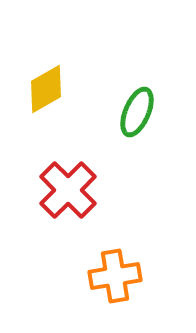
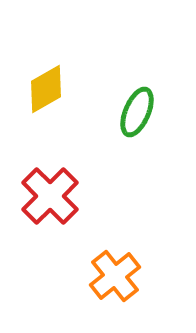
red cross: moved 18 px left, 6 px down
orange cross: rotated 30 degrees counterclockwise
